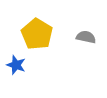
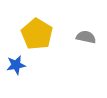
blue star: rotated 30 degrees counterclockwise
